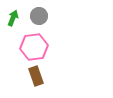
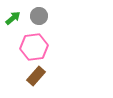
green arrow: rotated 28 degrees clockwise
brown rectangle: rotated 60 degrees clockwise
